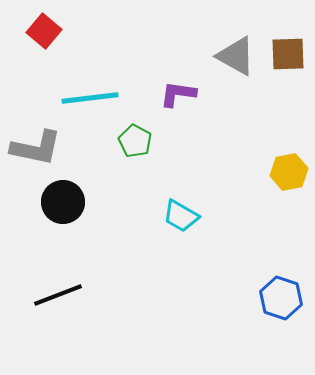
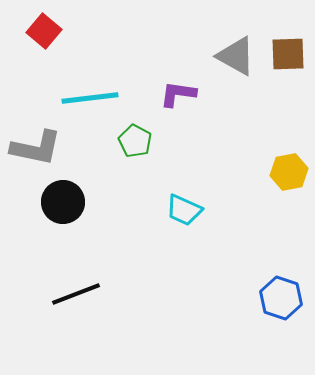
cyan trapezoid: moved 3 px right, 6 px up; rotated 6 degrees counterclockwise
black line: moved 18 px right, 1 px up
